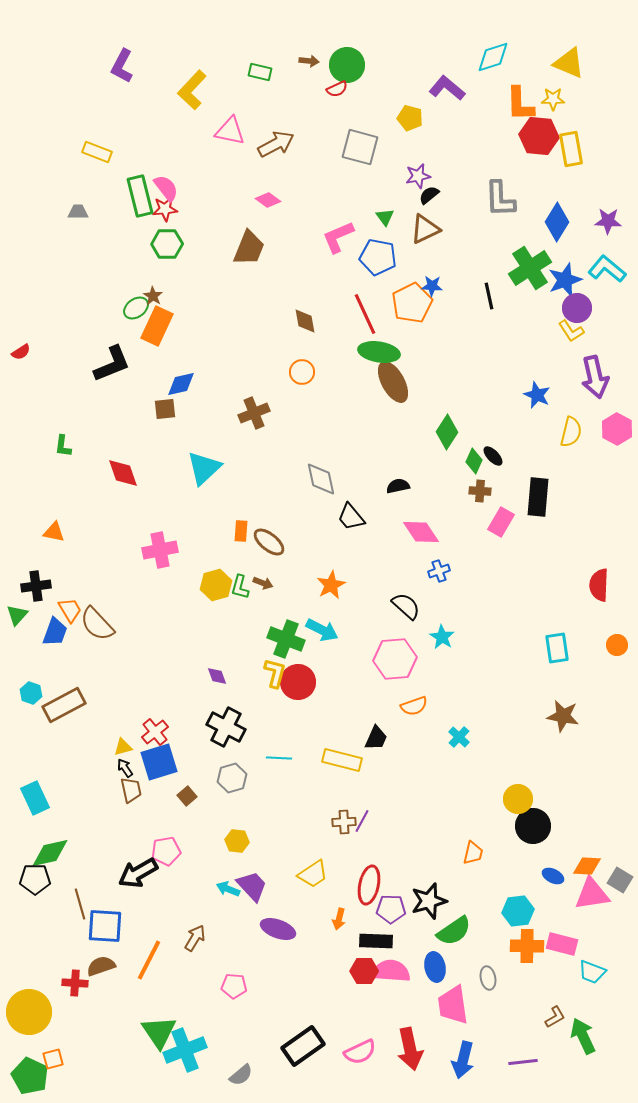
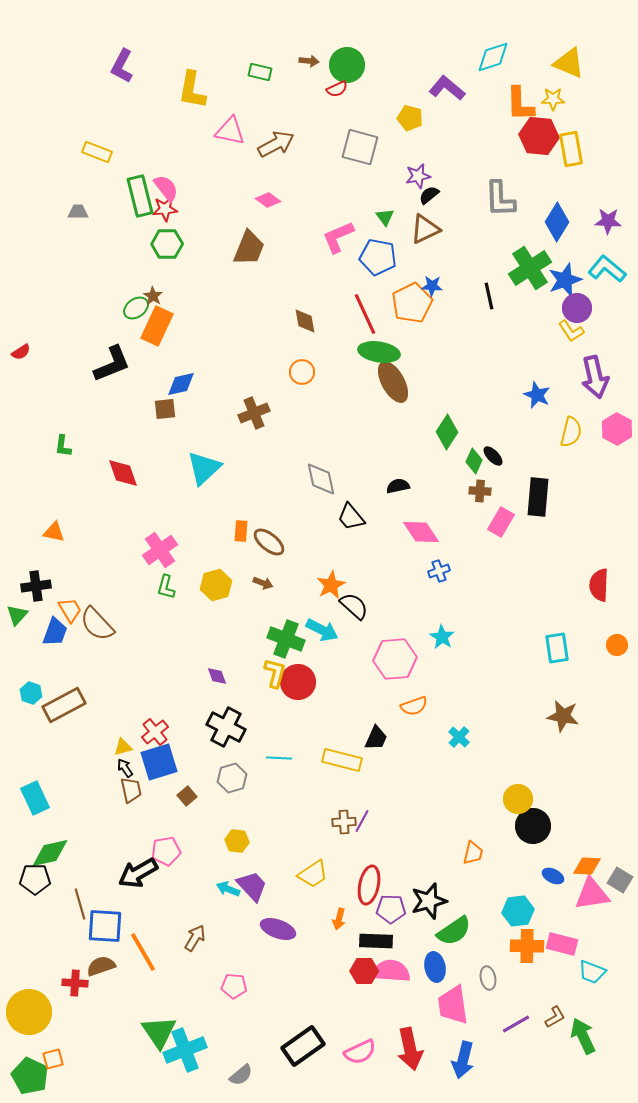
yellow L-shape at (192, 90): rotated 33 degrees counterclockwise
pink cross at (160, 550): rotated 24 degrees counterclockwise
green L-shape at (240, 587): moved 74 px left
black semicircle at (406, 606): moved 52 px left
orange line at (149, 960): moved 6 px left, 8 px up; rotated 57 degrees counterclockwise
purple line at (523, 1062): moved 7 px left, 38 px up; rotated 24 degrees counterclockwise
